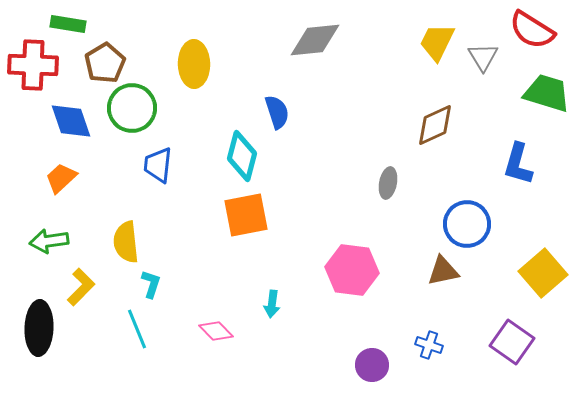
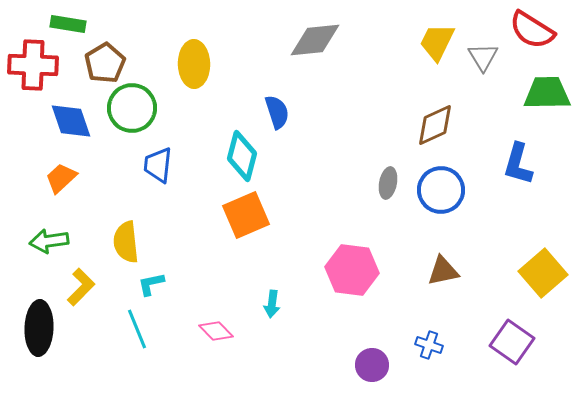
green trapezoid: rotated 18 degrees counterclockwise
orange square: rotated 12 degrees counterclockwise
blue circle: moved 26 px left, 34 px up
cyan L-shape: rotated 120 degrees counterclockwise
